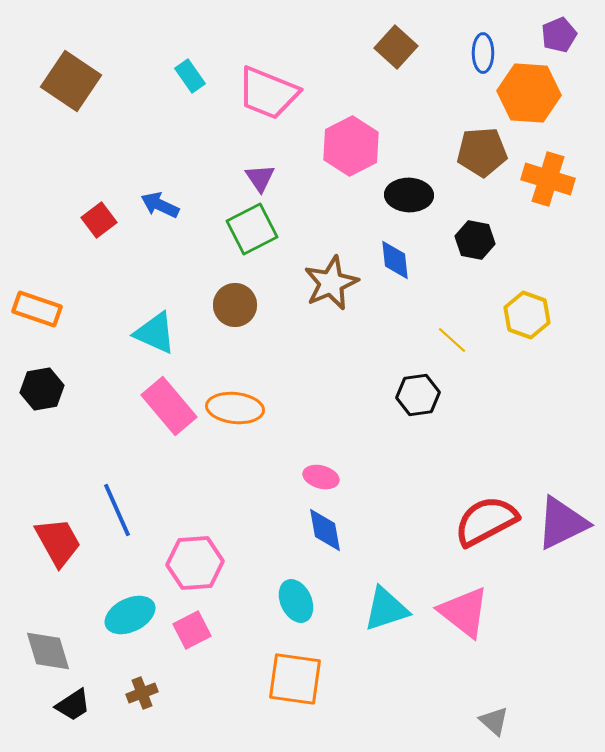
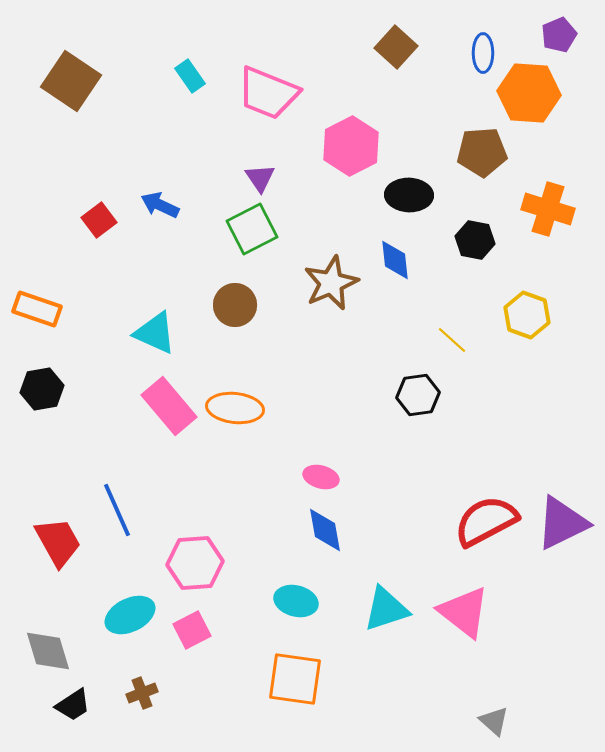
orange cross at (548, 179): moved 30 px down
cyan ellipse at (296, 601): rotated 51 degrees counterclockwise
